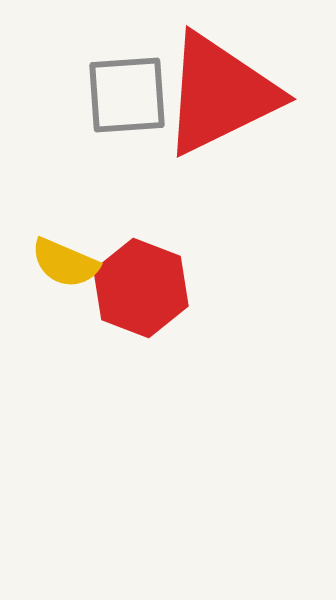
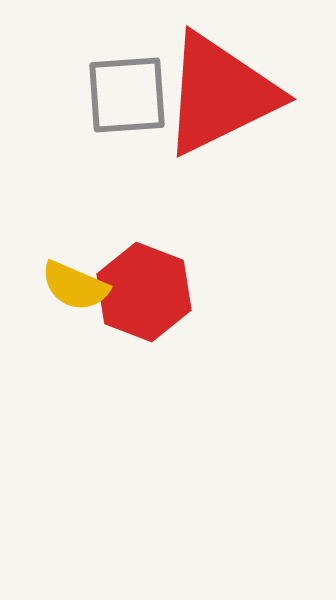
yellow semicircle: moved 10 px right, 23 px down
red hexagon: moved 3 px right, 4 px down
